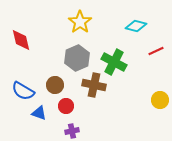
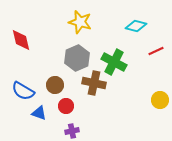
yellow star: rotated 20 degrees counterclockwise
brown cross: moved 2 px up
